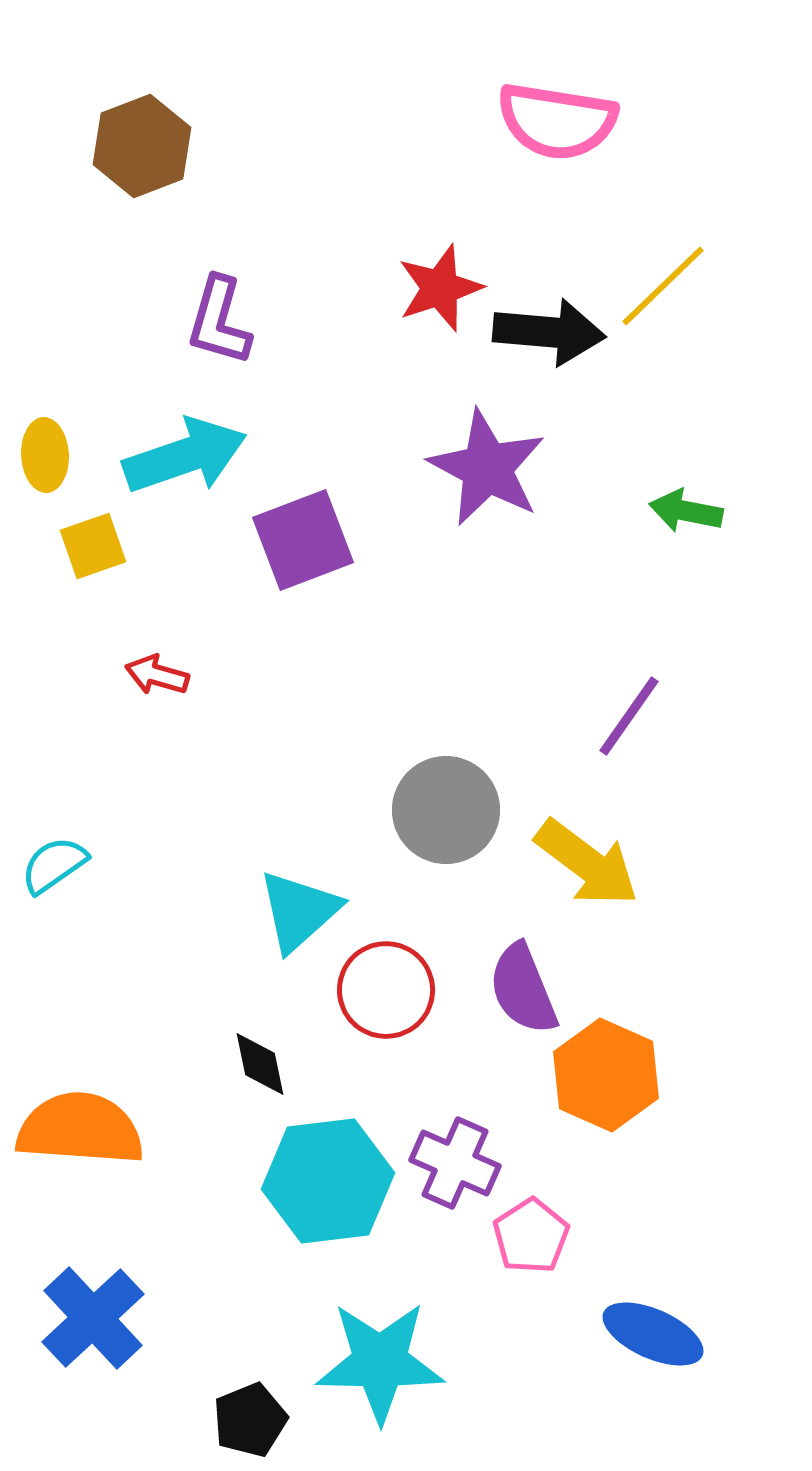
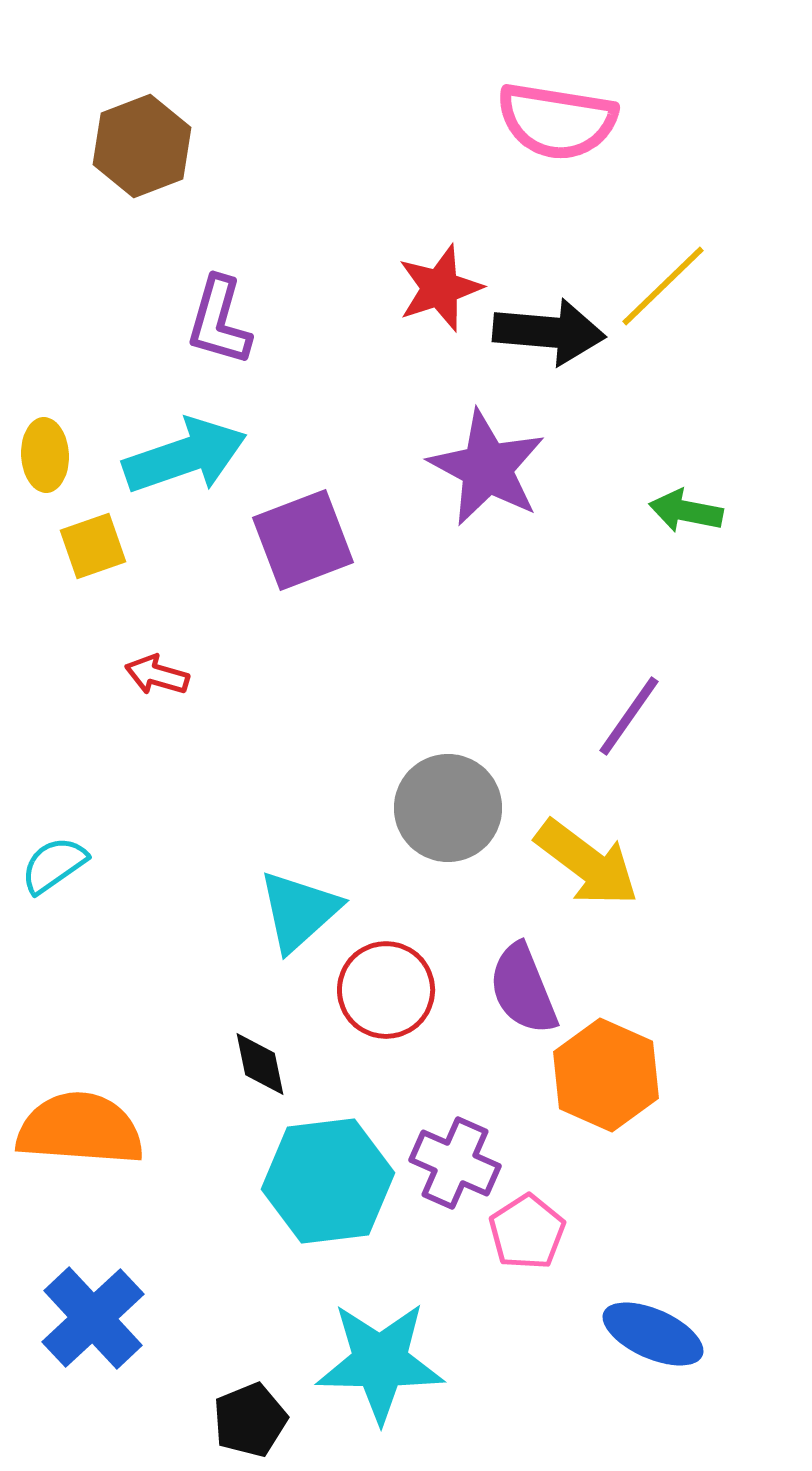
gray circle: moved 2 px right, 2 px up
pink pentagon: moved 4 px left, 4 px up
